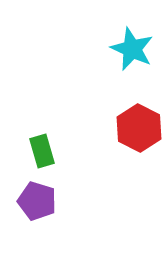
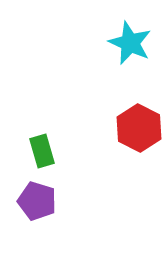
cyan star: moved 2 px left, 6 px up
